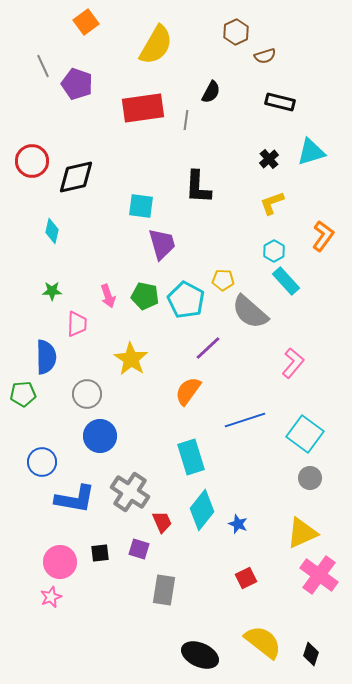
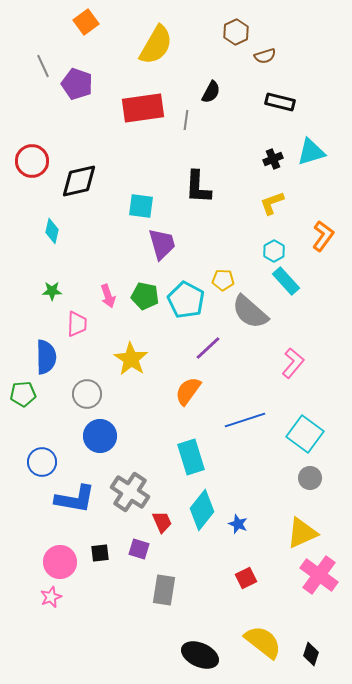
black cross at (269, 159): moved 4 px right; rotated 18 degrees clockwise
black diamond at (76, 177): moved 3 px right, 4 px down
